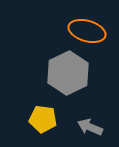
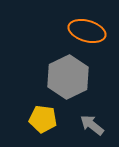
gray hexagon: moved 4 px down
gray arrow: moved 2 px right, 2 px up; rotated 15 degrees clockwise
